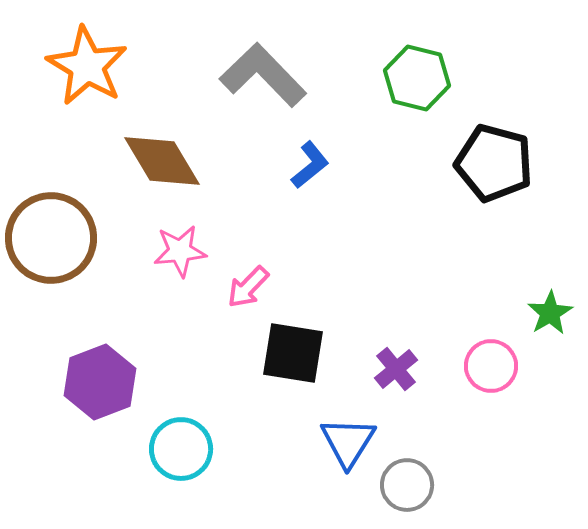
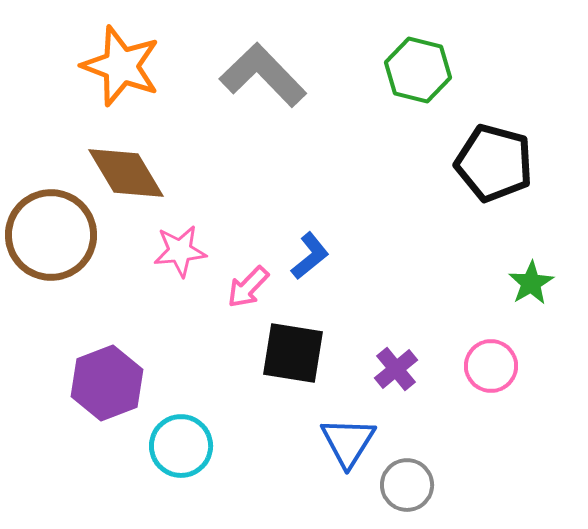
orange star: moved 34 px right; rotated 10 degrees counterclockwise
green hexagon: moved 1 px right, 8 px up
brown diamond: moved 36 px left, 12 px down
blue L-shape: moved 91 px down
brown circle: moved 3 px up
green star: moved 19 px left, 30 px up
purple hexagon: moved 7 px right, 1 px down
cyan circle: moved 3 px up
